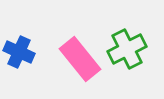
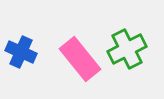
blue cross: moved 2 px right
